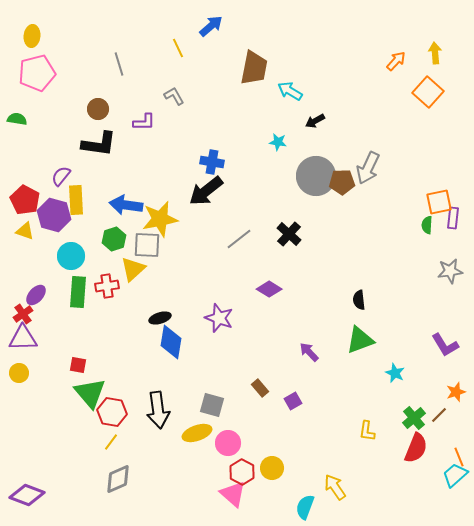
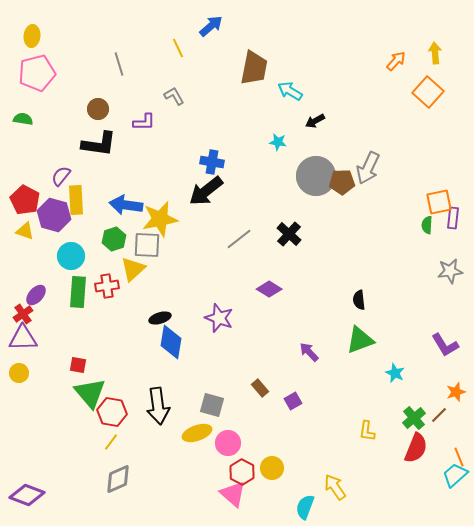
green semicircle at (17, 119): moved 6 px right
black arrow at (158, 410): moved 4 px up
